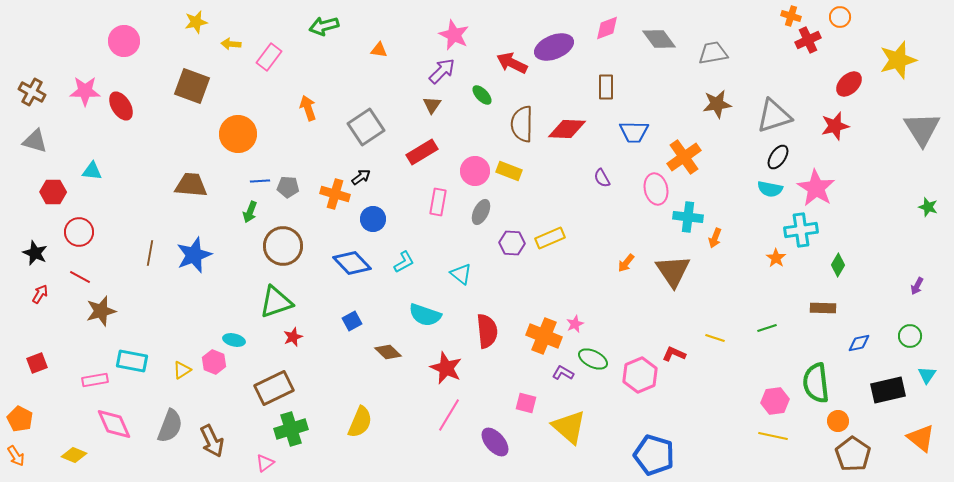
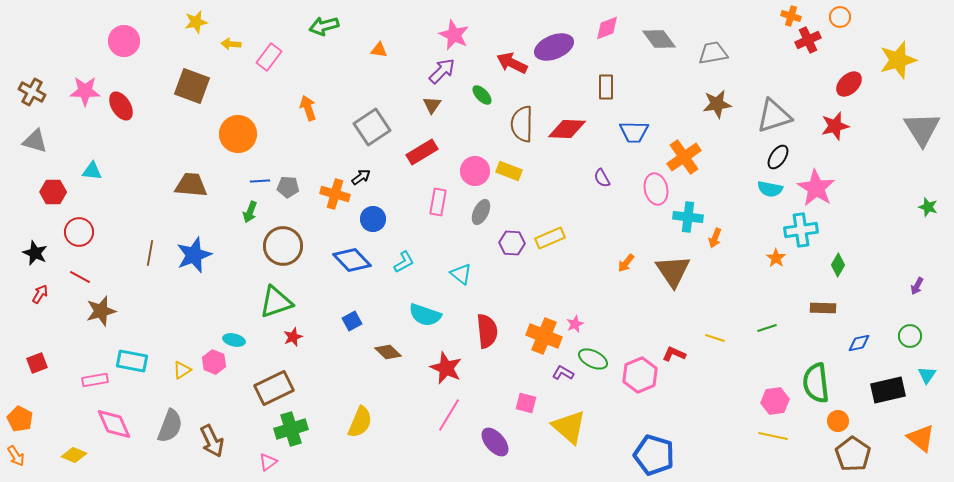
gray square at (366, 127): moved 6 px right
blue diamond at (352, 263): moved 3 px up
pink triangle at (265, 463): moved 3 px right, 1 px up
